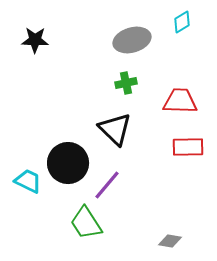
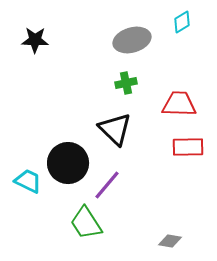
red trapezoid: moved 1 px left, 3 px down
